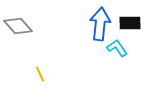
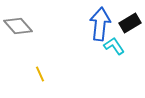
black rectangle: rotated 30 degrees counterclockwise
cyan L-shape: moved 3 px left, 2 px up
